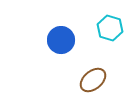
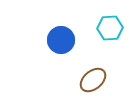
cyan hexagon: rotated 20 degrees counterclockwise
